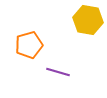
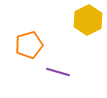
yellow hexagon: rotated 24 degrees clockwise
